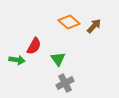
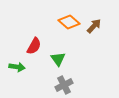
green arrow: moved 7 px down
gray cross: moved 1 px left, 2 px down
